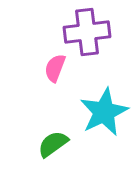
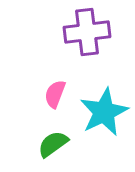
pink semicircle: moved 26 px down
